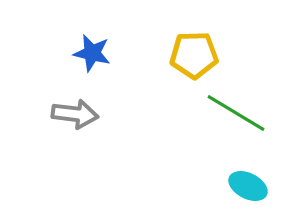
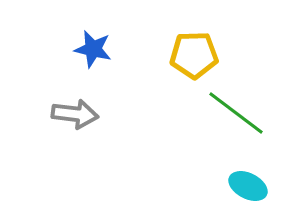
blue star: moved 1 px right, 4 px up
green line: rotated 6 degrees clockwise
